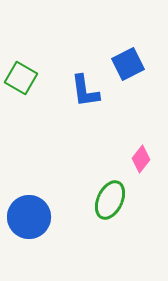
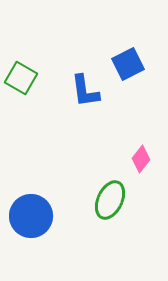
blue circle: moved 2 px right, 1 px up
